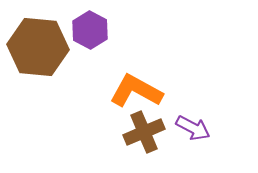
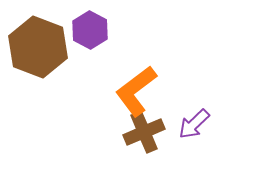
brown hexagon: rotated 16 degrees clockwise
orange L-shape: rotated 66 degrees counterclockwise
purple arrow: moved 1 px right, 4 px up; rotated 108 degrees clockwise
